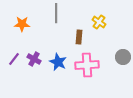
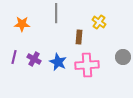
purple line: moved 2 px up; rotated 24 degrees counterclockwise
